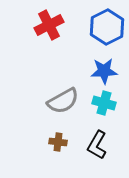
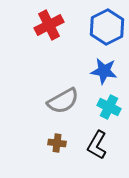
blue star: rotated 12 degrees clockwise
cyan cross: moved 5 px right, 4 px down; rotated 10 degrees clockwise
brown cross: moved 1 px left, 1 px down
